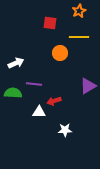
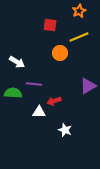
red square: moved 2 px down
yellow line: rotated 24 degrees counterclockwise
white arrow: moved 1 px right, 1 px up; rotated 56 degrees clockwise
white star: rotated 24 degrees clockwise
